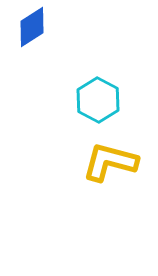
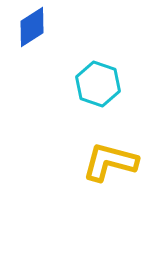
cyan hexagon: moved 16 px up; rotated 9 degrees counterclockwise
